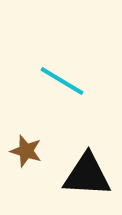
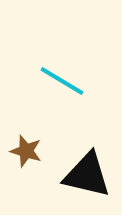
black triangle: rotated 10 degrees clockwise
